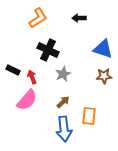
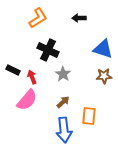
gray star: rotated 14 degrees counterclockwise
blue arrow: moved 1 px down
